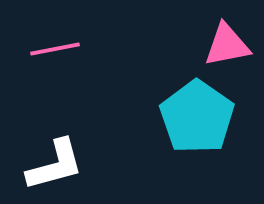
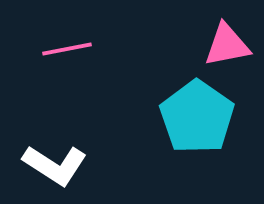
pink line: moved 12 px right
white L-shape: rotated 48 degrees clockwise
